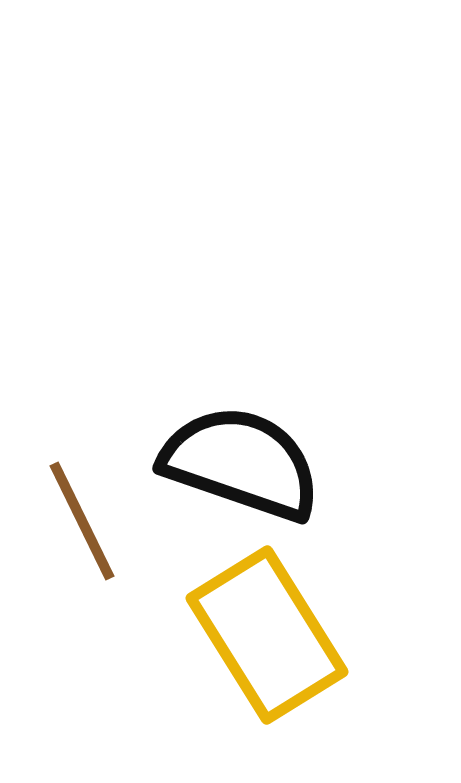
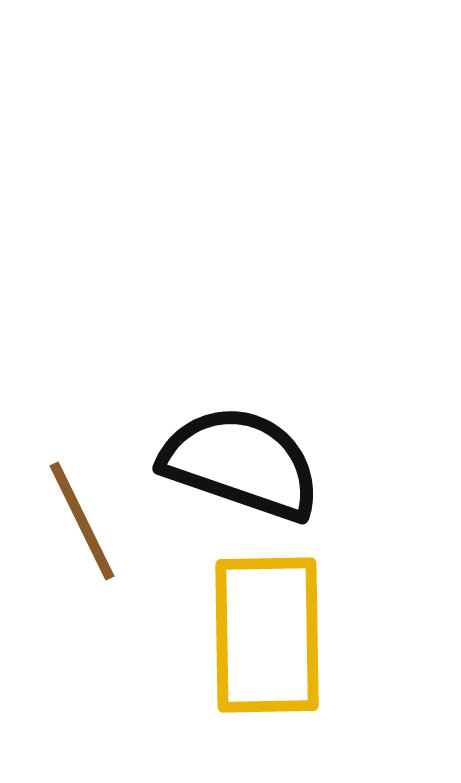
yellow rectangle: rotated 31 degrees clockwise
